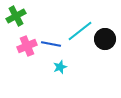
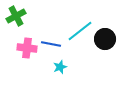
pink cross: moved 2 px down; rotated 30 degrees clockwise
